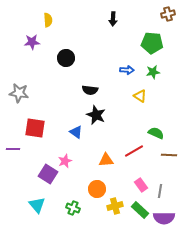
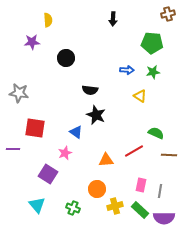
pink star: moved 8 px up
pink rectangle: rotated 48 degrees clockwise
